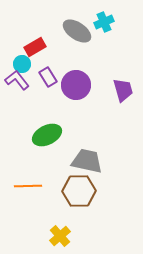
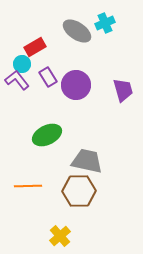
cyan cross: moved 1 px right, 1 px down
